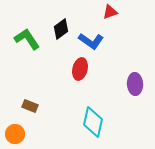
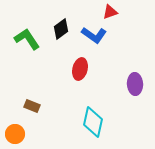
blue L-shape: moved 3 px right, 6 px up
brown rectangle: moved 2 px right
